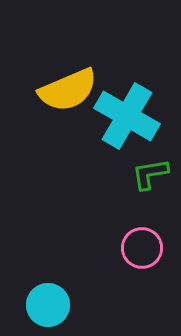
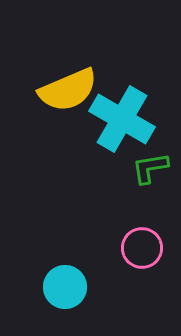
cyan cross: moved 5 px left, 3 px down
green L-shape: moved 6 px up
cyan circle: moved 17 px right, 18 px up
